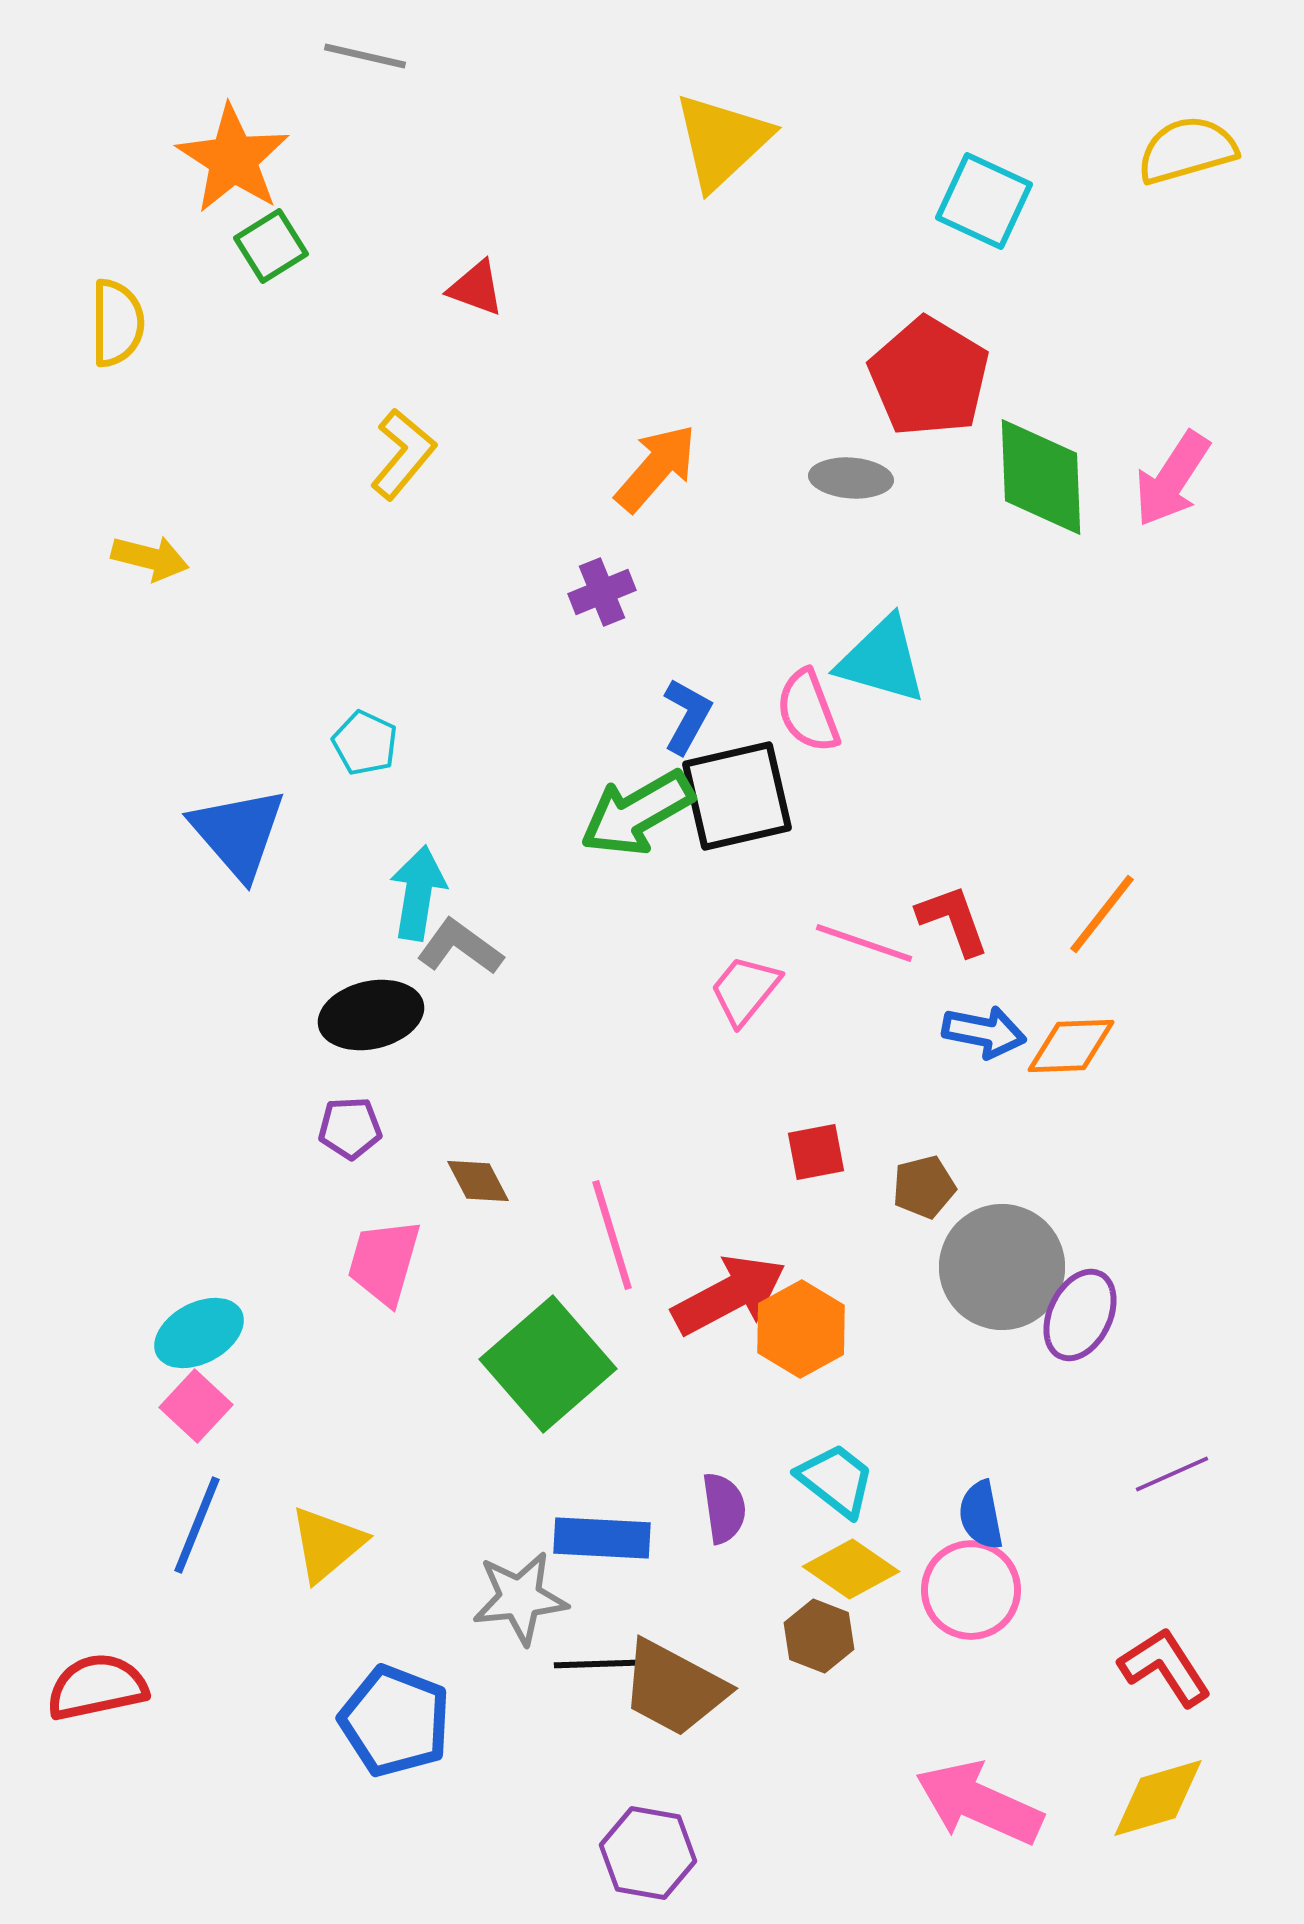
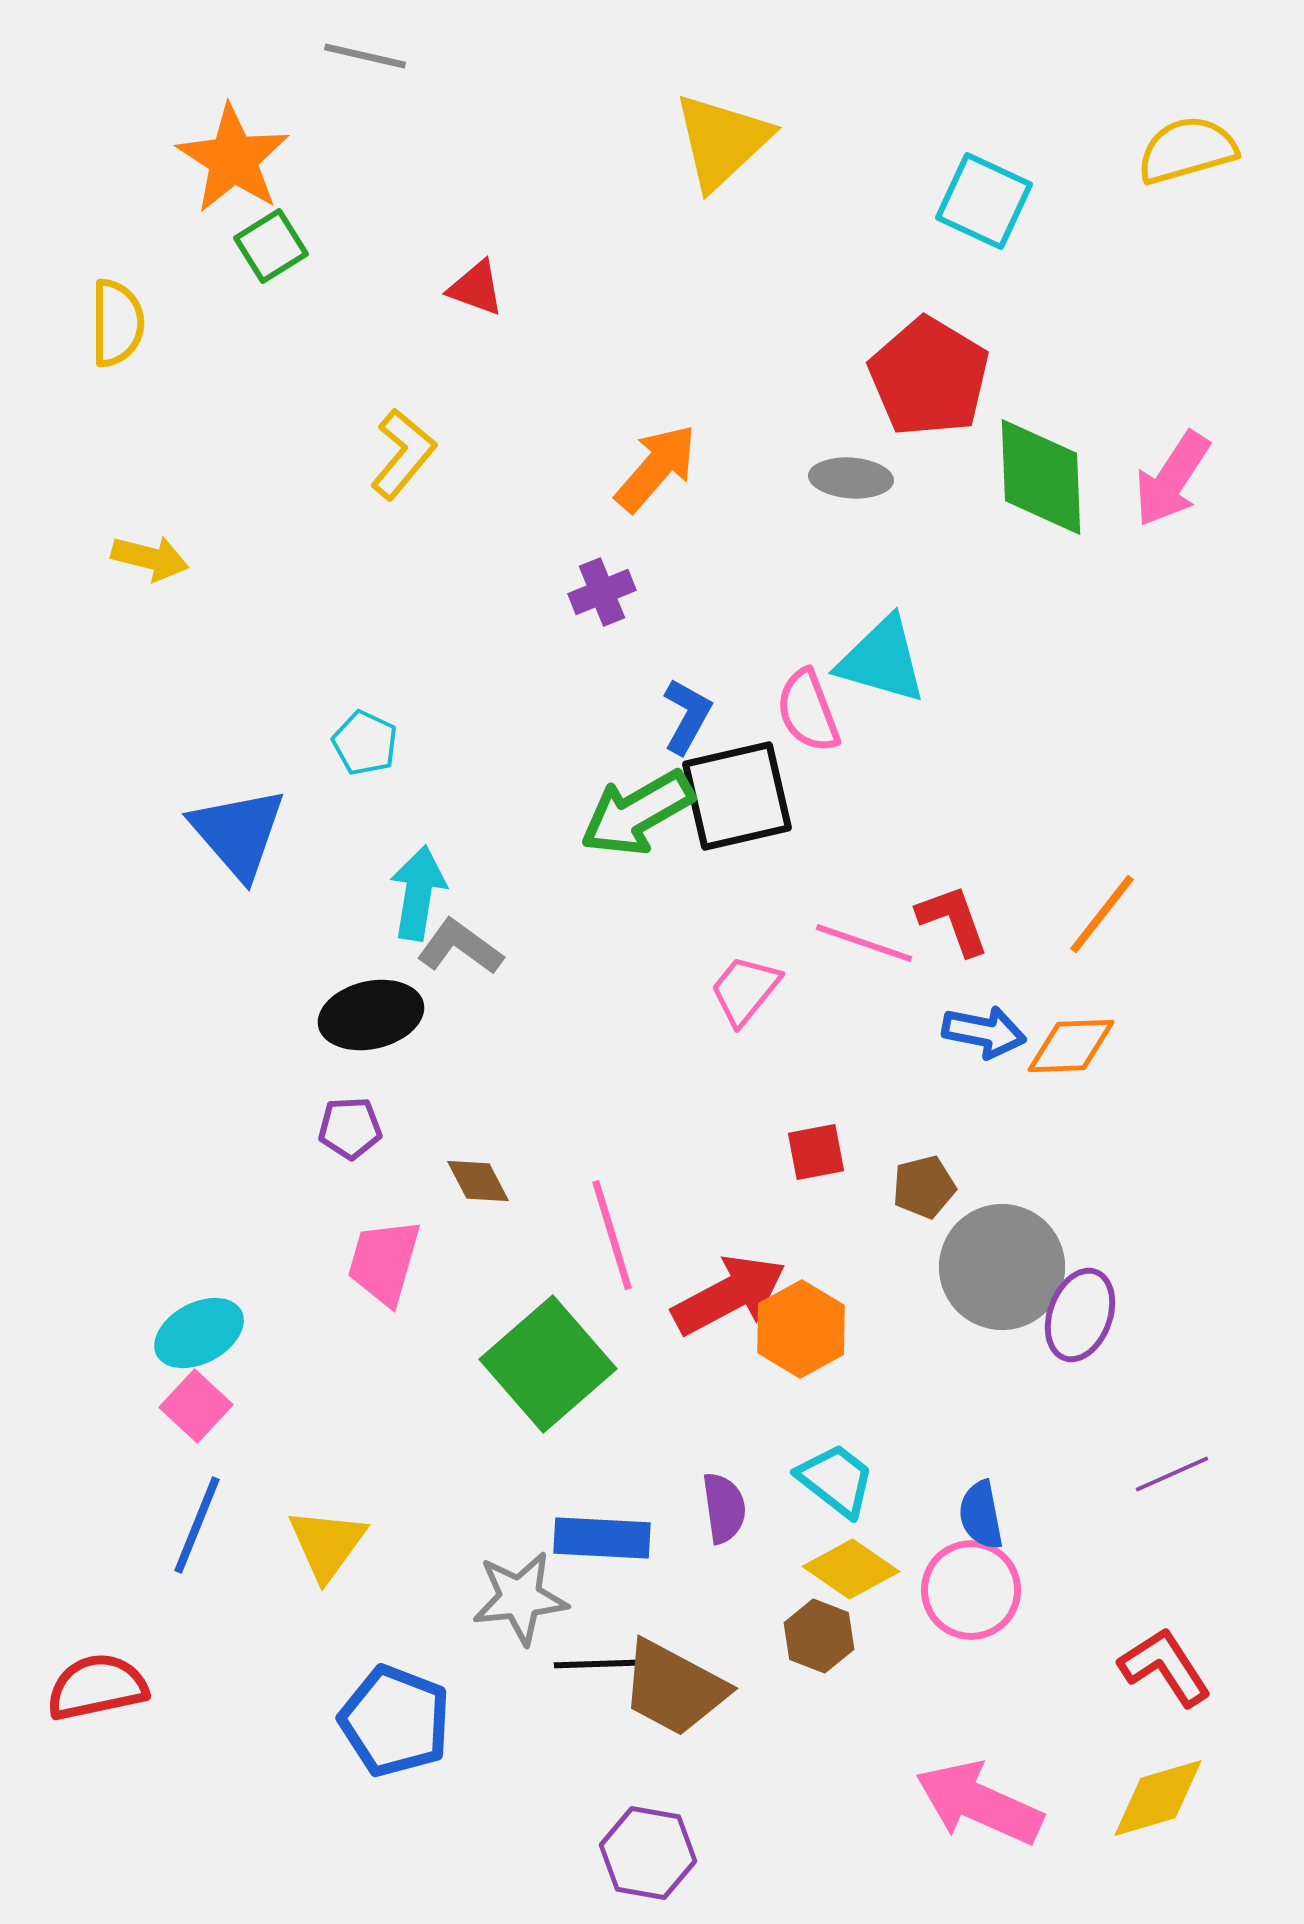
purple ellipse at (1080, 1315): rotated 6 degrees counterclockwise
yellow triangle at (327, 1544): rotated 14 degrees counterclockwise
